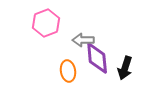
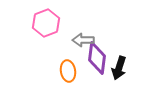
purple diamond: rotated 12 degrees clockwise
black arrow: moved 6 px left
